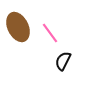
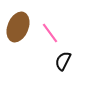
brown ellipse: rotated 48 degrees clockwise
